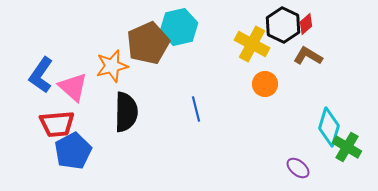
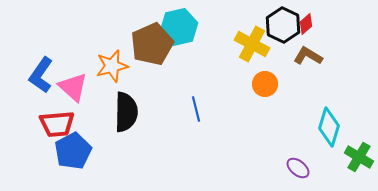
brown pentagon: moved 4 px right, 1 px down
green cross: moved 12 px right, 10 px down
